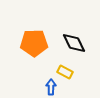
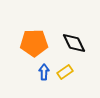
yellow rectangle: rotated 63 degrees counterclockwise
blue arrow: moved 7 px left, 15 px up
